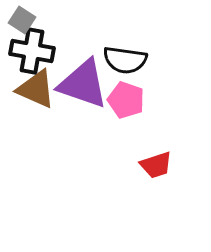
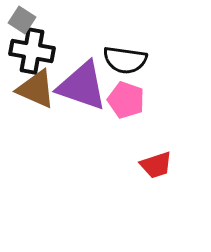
purple triangle: moved 1 px left, 2 px down
